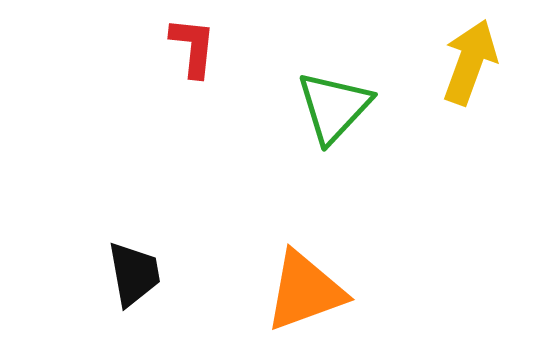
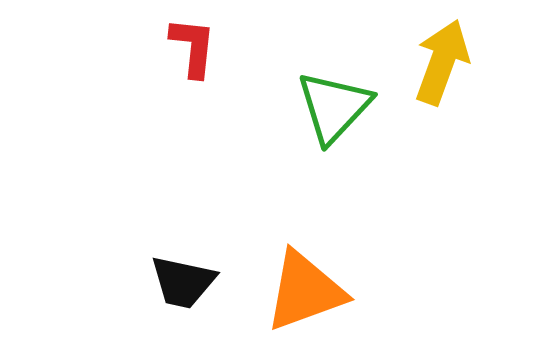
yellow arrow: moved 28 px left
black trapezoid: moved 49 px right, 8 px down; rotated 112 degrees clockwise
